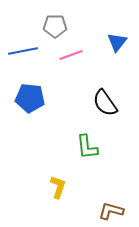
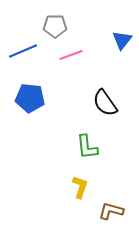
blue triangle: moved 5 px right, 2 px up
blue line: rotated 12 degrees counterclockwise
yellow L-shape: moved 22 px right
